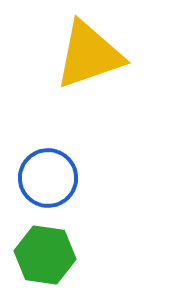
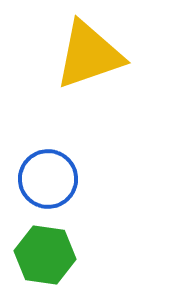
blue circle: moved 1 px down
